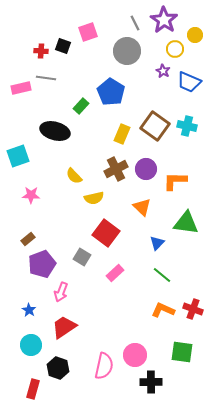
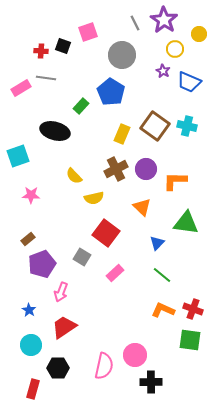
yellow circle at (195, 35): moved 4 px right, 1 px up
gray circle at (127, 51): moved 5 px left, 4 px down
pink rectangle at (21, 88): rotated 18 degrees counterclockwise
green square at (182, 352): moved 8 px right, 12 px up
black hexagon at (58, 368): rotated 20 degrees counterclockwise
